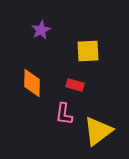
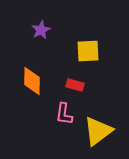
orange diamond: moved 2 px up
